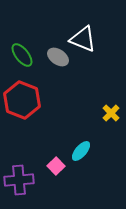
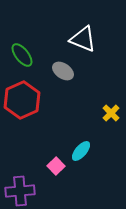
gray ellipse: moved 5 px right, 14 px down
red hexagon: rotated 15 degrees clockwise
purple cross: moved 1 px right, 11 px down
